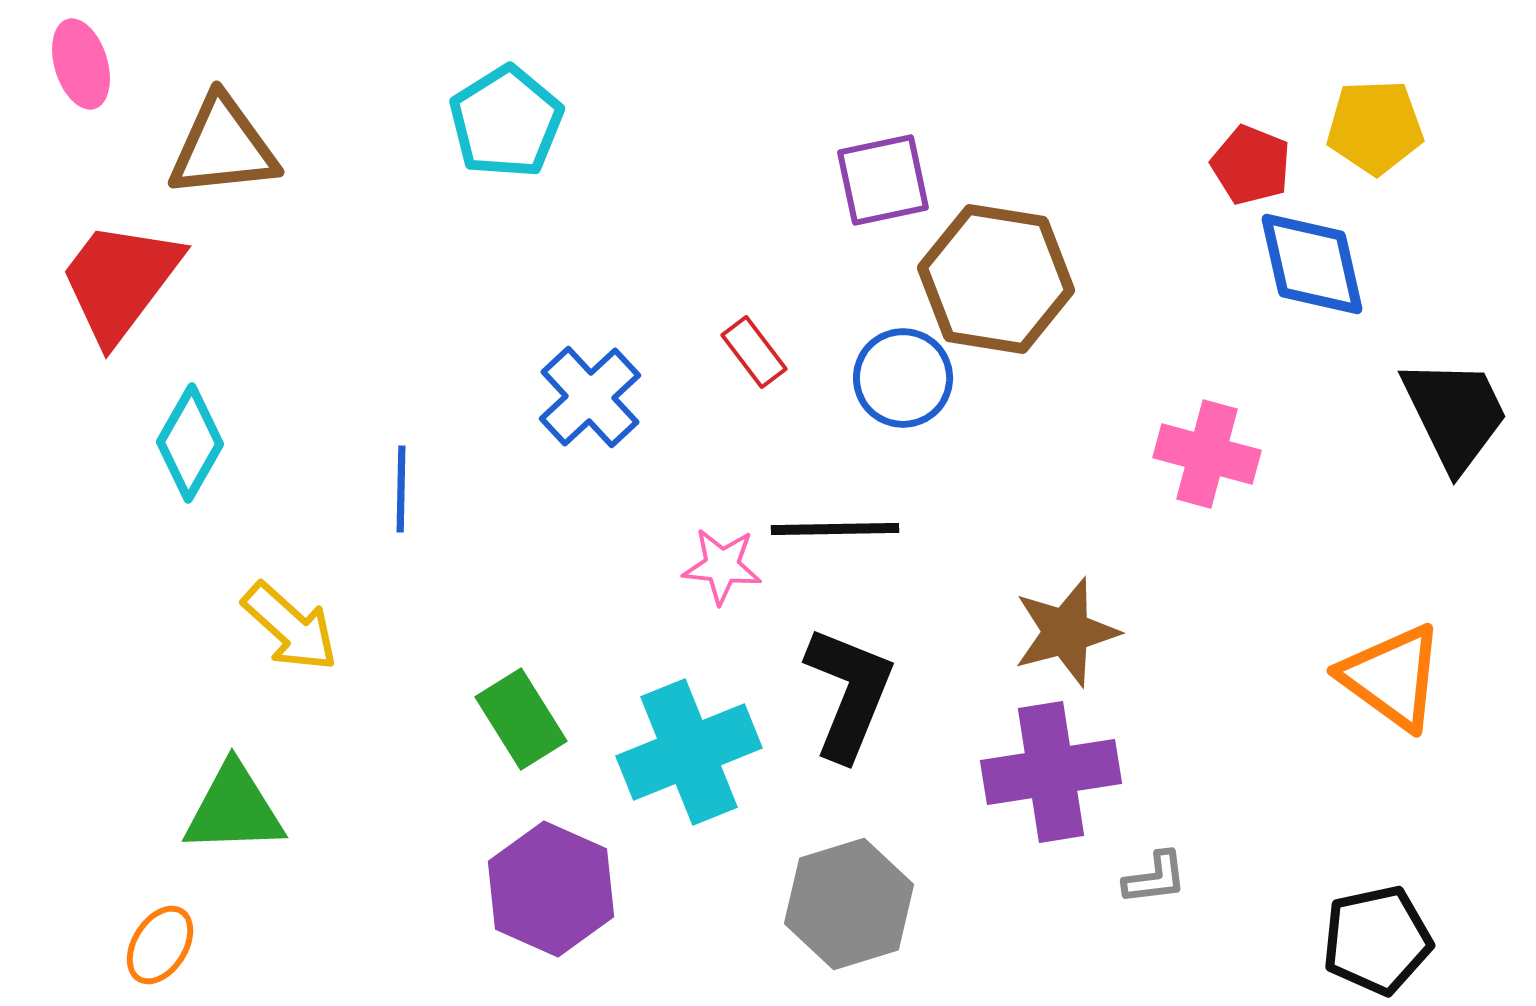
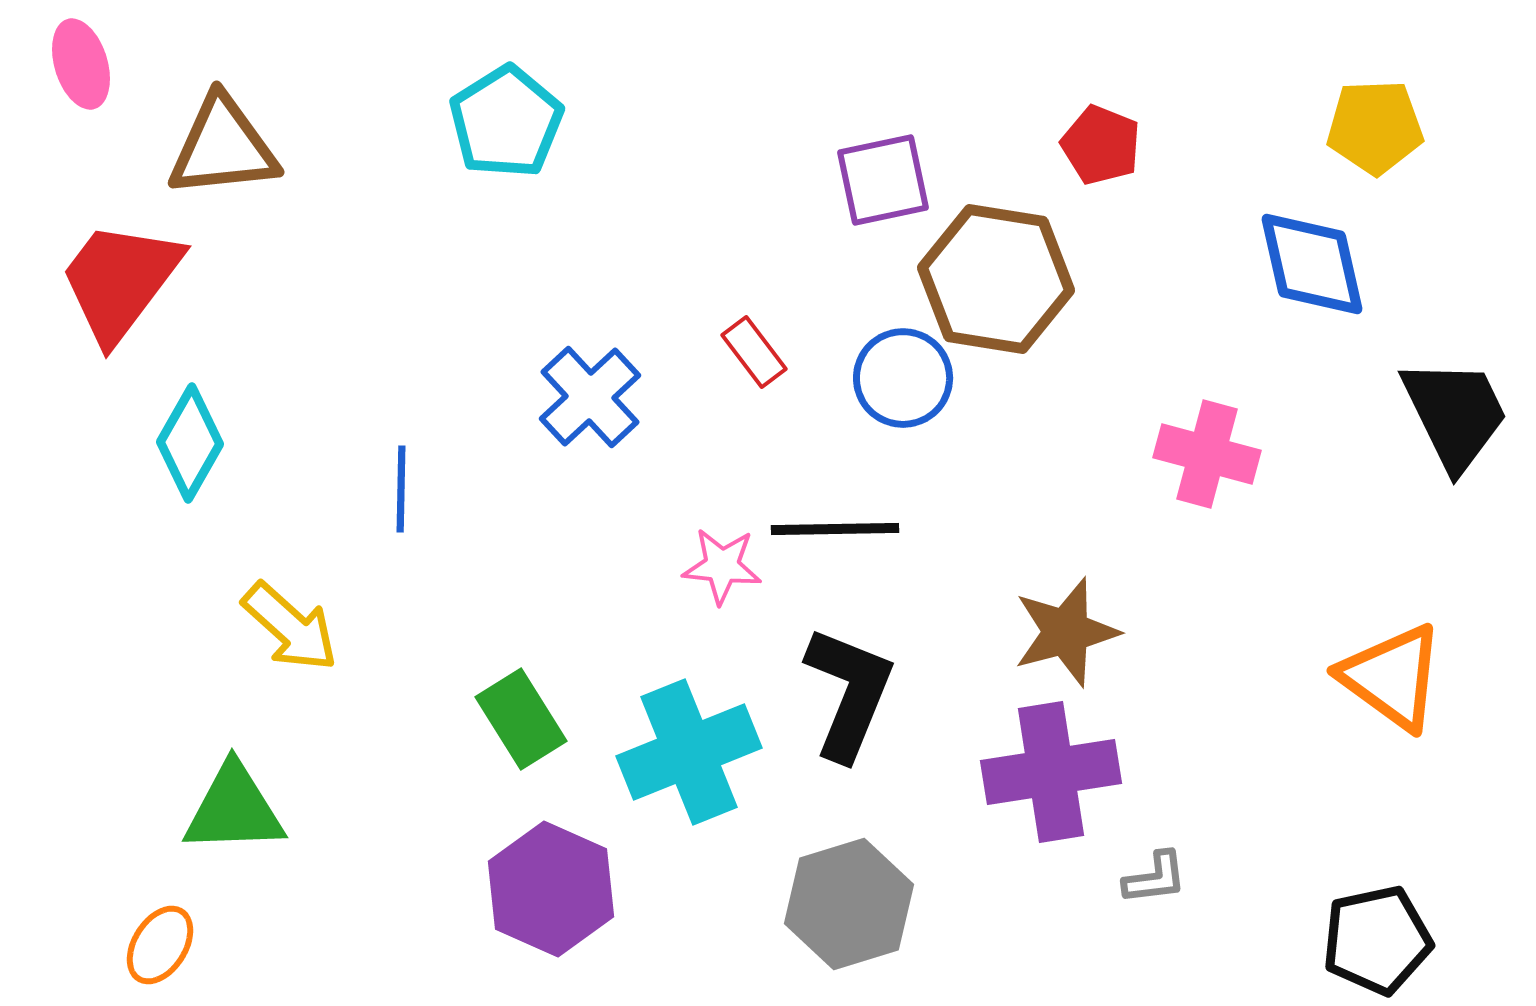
red pentagon: moved 150 px left, 20 px up
